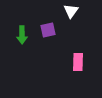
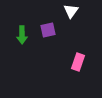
pink rectangle: rotated 18 degrees clockwise
